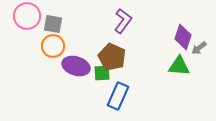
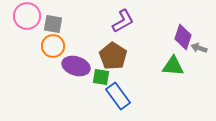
purple L-shape: rotated 25 degrees clockwise
gray arrow: rotated 56 degrees clockwise
brown pentagon: moved 1 px right, 1 px up; rotated 8 degrees clockwise
green triangle: moved 6 px left
green square: moved 1 px left, 4 px down; rotated 12 degrees clockwise
blue rectangle: rotated 60 degrees counterclockwise
